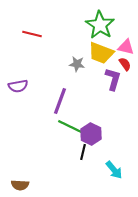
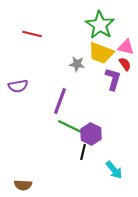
brown semicircle: moved 3 px right
